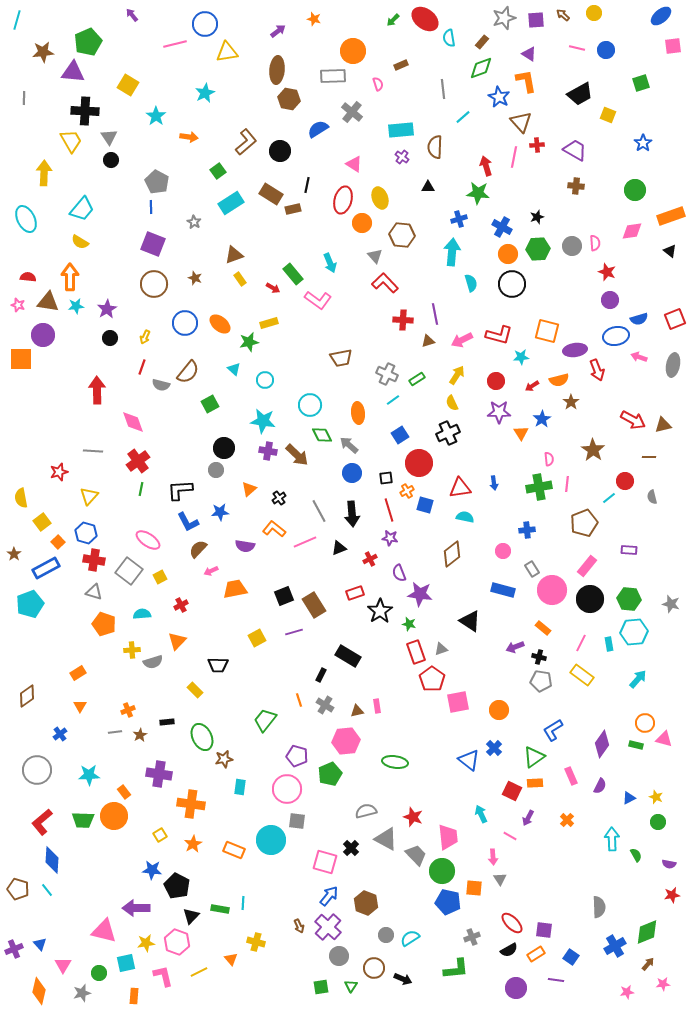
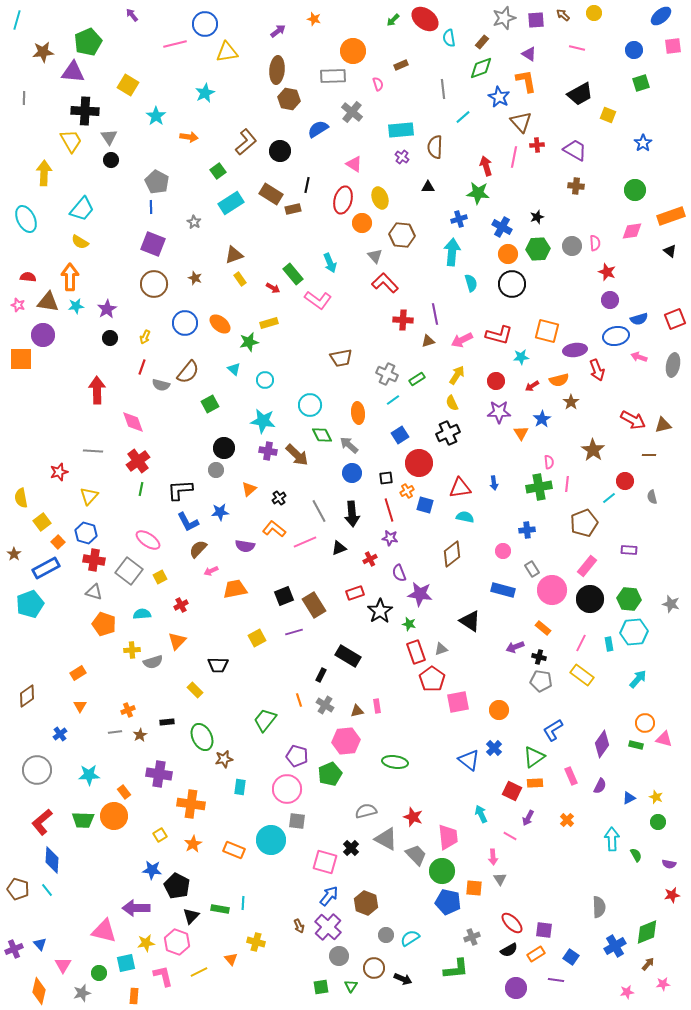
blue circle at (606, 50): moved 28 px right
brown line at (649, 457): moved 2 px up
pink semicircle at (549, 459): moved 3 px down
